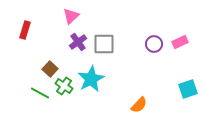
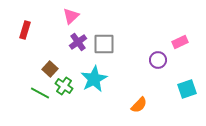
purple circle: moved 4 px right, 16 px down
cyan star: moved 3 px right
cyan square: moved 1 px left
